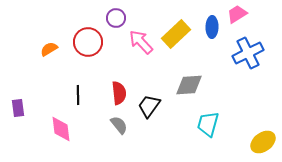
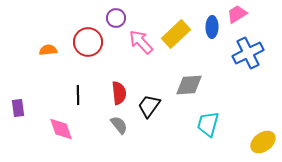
orange semicircle: moved 1 px left, 1 px down; rotated 24 degrees clockwise
pink diamond: rotated 12 degrees counterclockwise
